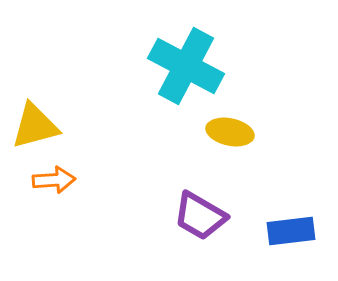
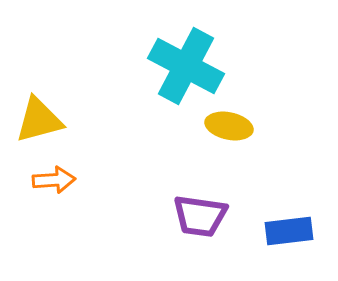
yellow triangle: moved 4 px right, 6 px up
yellow ellipse: moved 1 px left, 6 px up
purple trapezoid: rotated 22 degrees counterclockwise
blue rectangle: moved 2 px left
